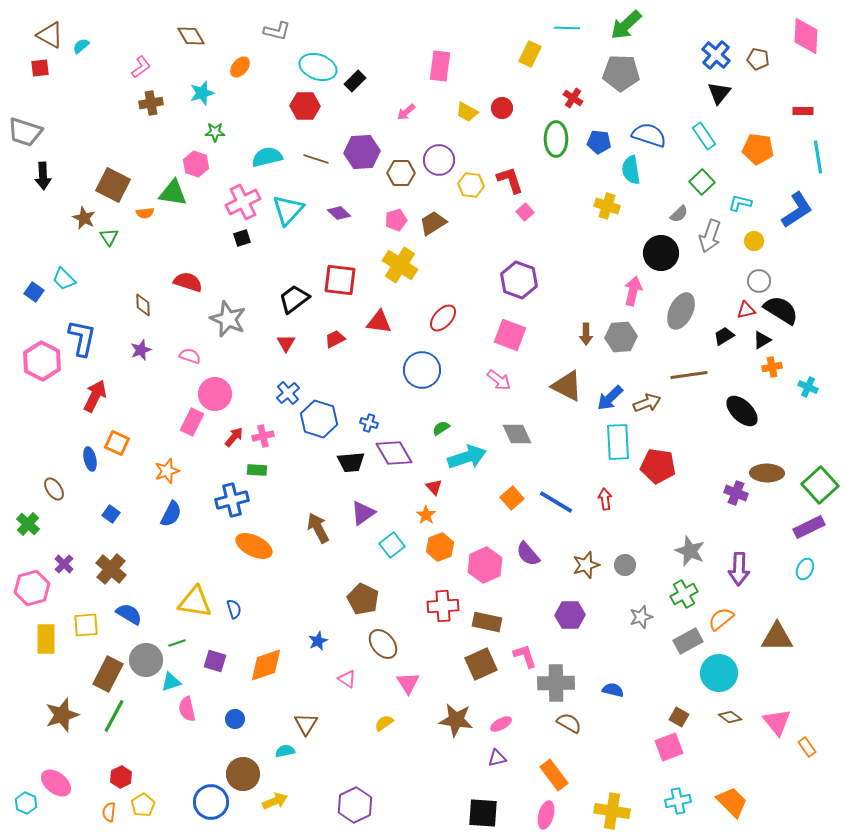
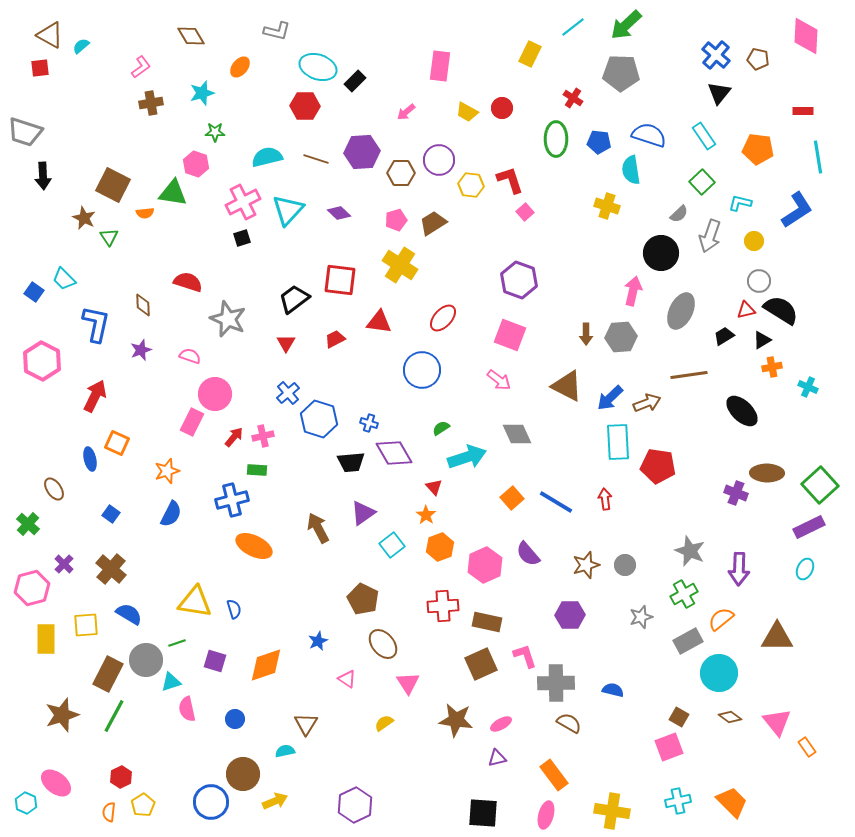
cyan line at (567, 28): moved 6 px right, 1 px up; rotated 40 degrees counterclockwise
blue L-shape at (82, 338): moved 14 px right, 14 px up
